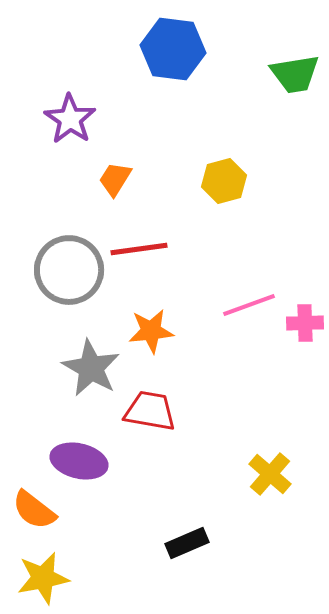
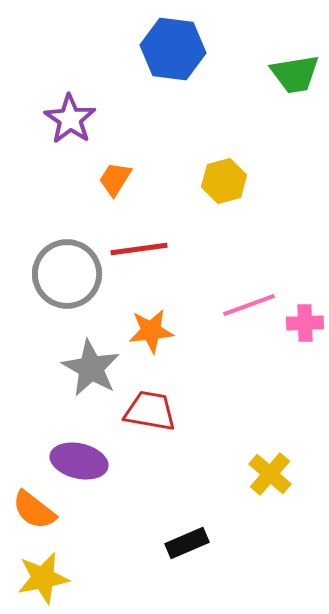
gray circle: moved 2 px left, 4 px down
